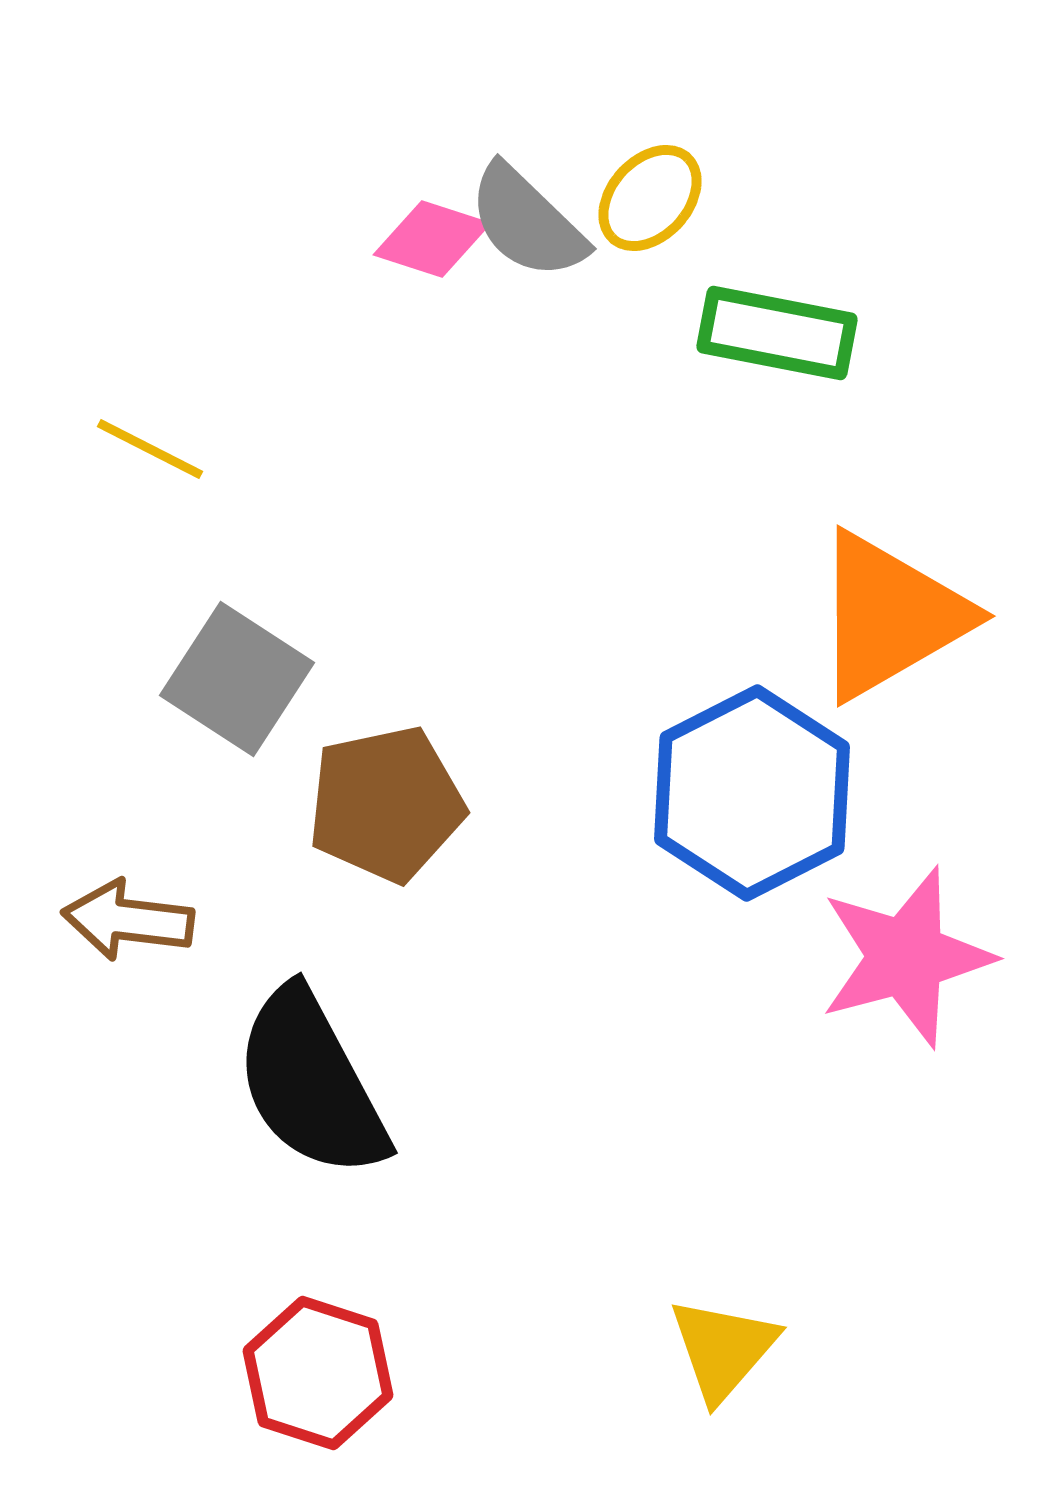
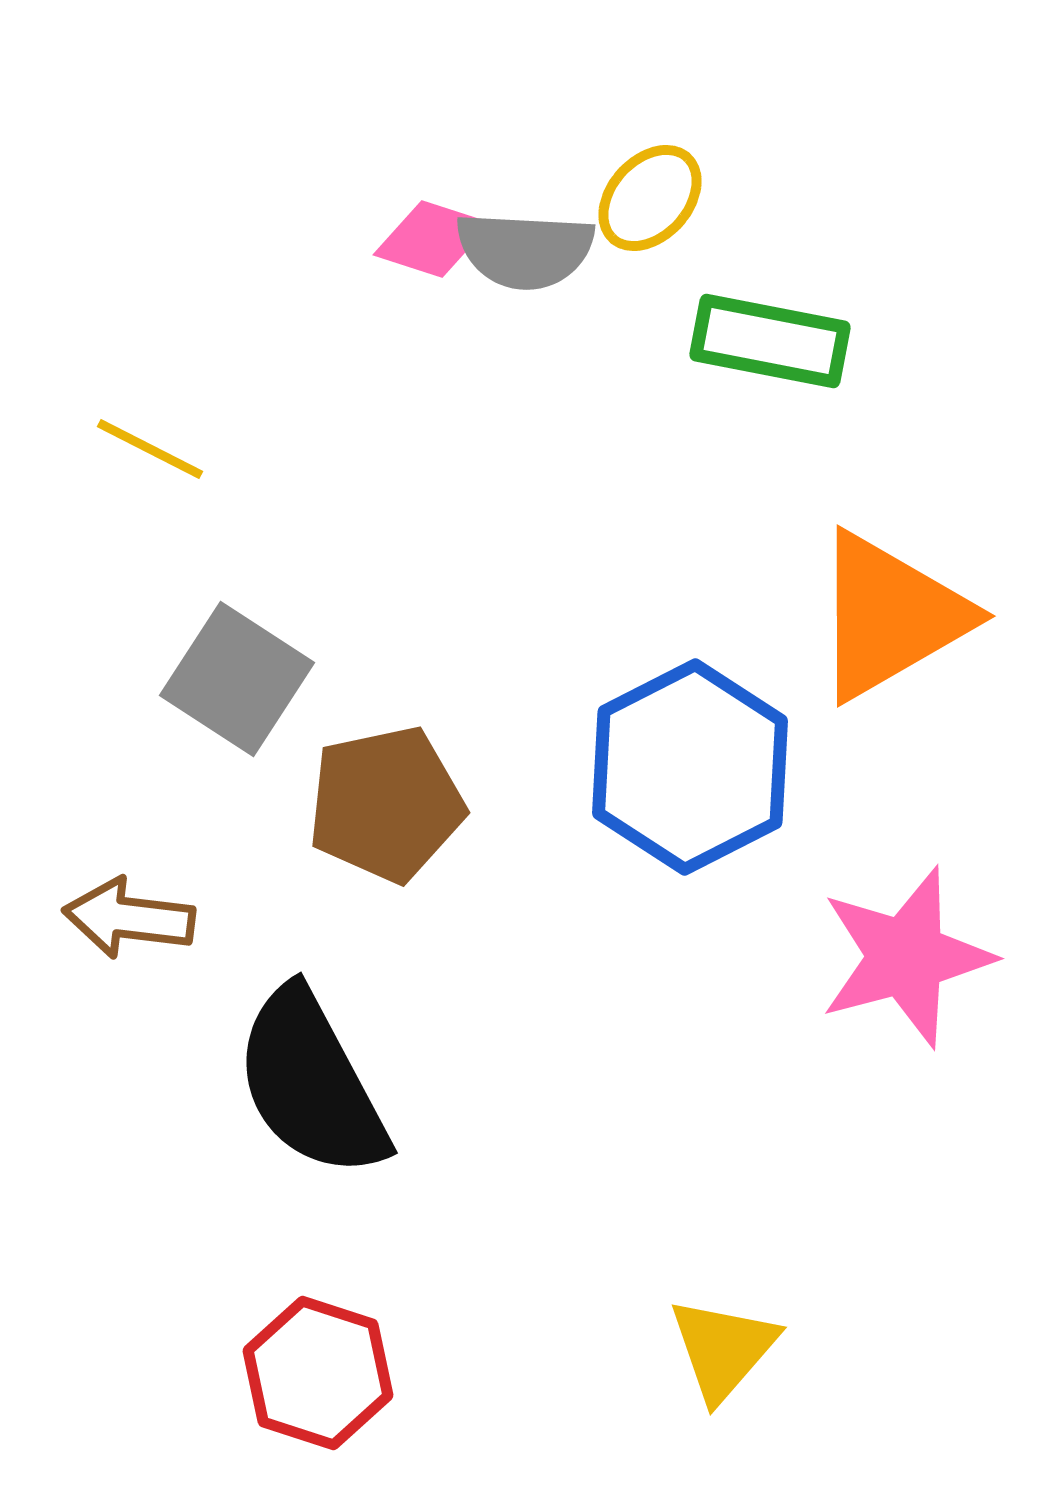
gray semicircle: moved 2 px left, 28 px down; rotated 41 degrees counterclockwise
green rectangle: moved 7 px left, 8 px down
blue hexagon: moved 62 px left, 26 px up
brown arrow: moved 1 px right, 2 px up
